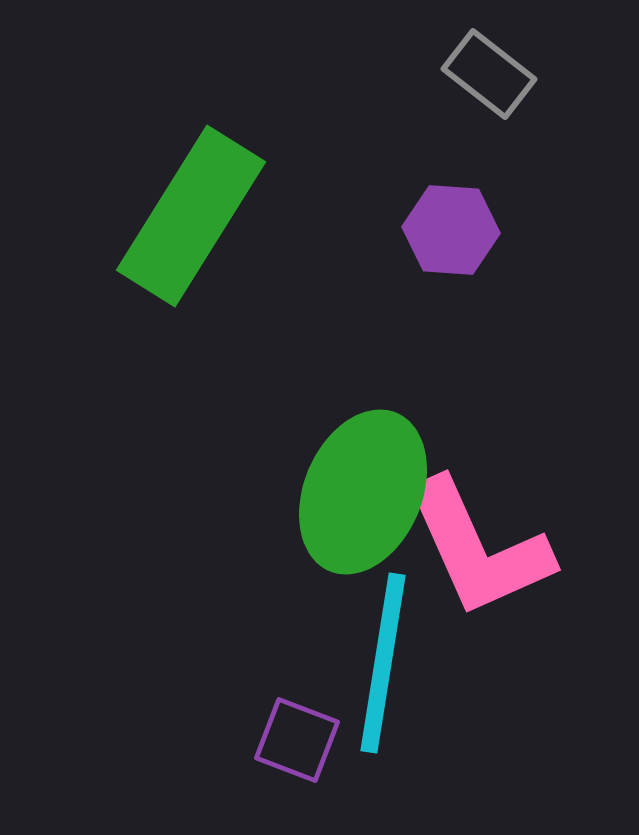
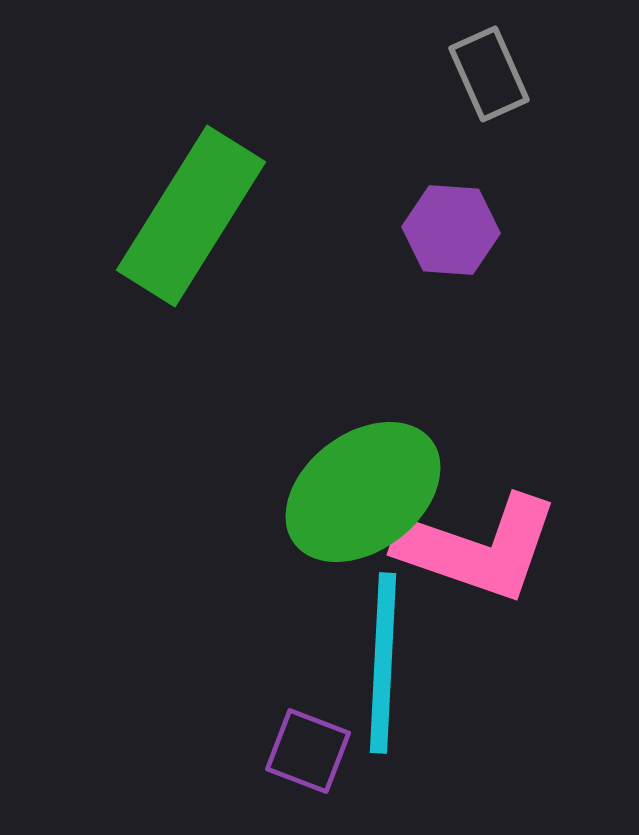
gray rectangle: rotated 28 degrees clockwise
green ellipse: rotated 30 degrees clockwise
pink L-shape: rotated 47 degrees counterclockwise
cyan line: rotated 6 degrees counterclockwise
purple square: moved 11 px right, 11 px down
